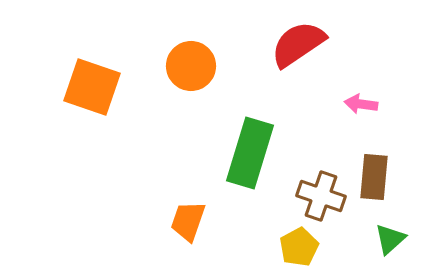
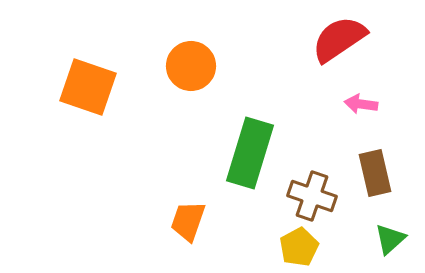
red semicircle: moved 41 px right, 5 px up
orange square: moved 4 px left
brown rectangle: moved 1 px right, 4 px up; rotated 18 degrees counterclockwise
brown cross: moved 9 px left
